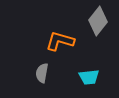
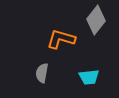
gray diamond: moved 2 px left, 1 px up
orange L-shape: moved 1 px right, 2 px up
